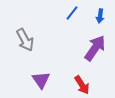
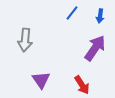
gray arrow: rotated 35 degrees clockwise
